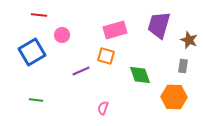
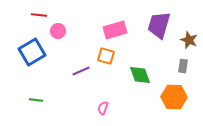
pink circle: moved 4 px left, 4 px up
